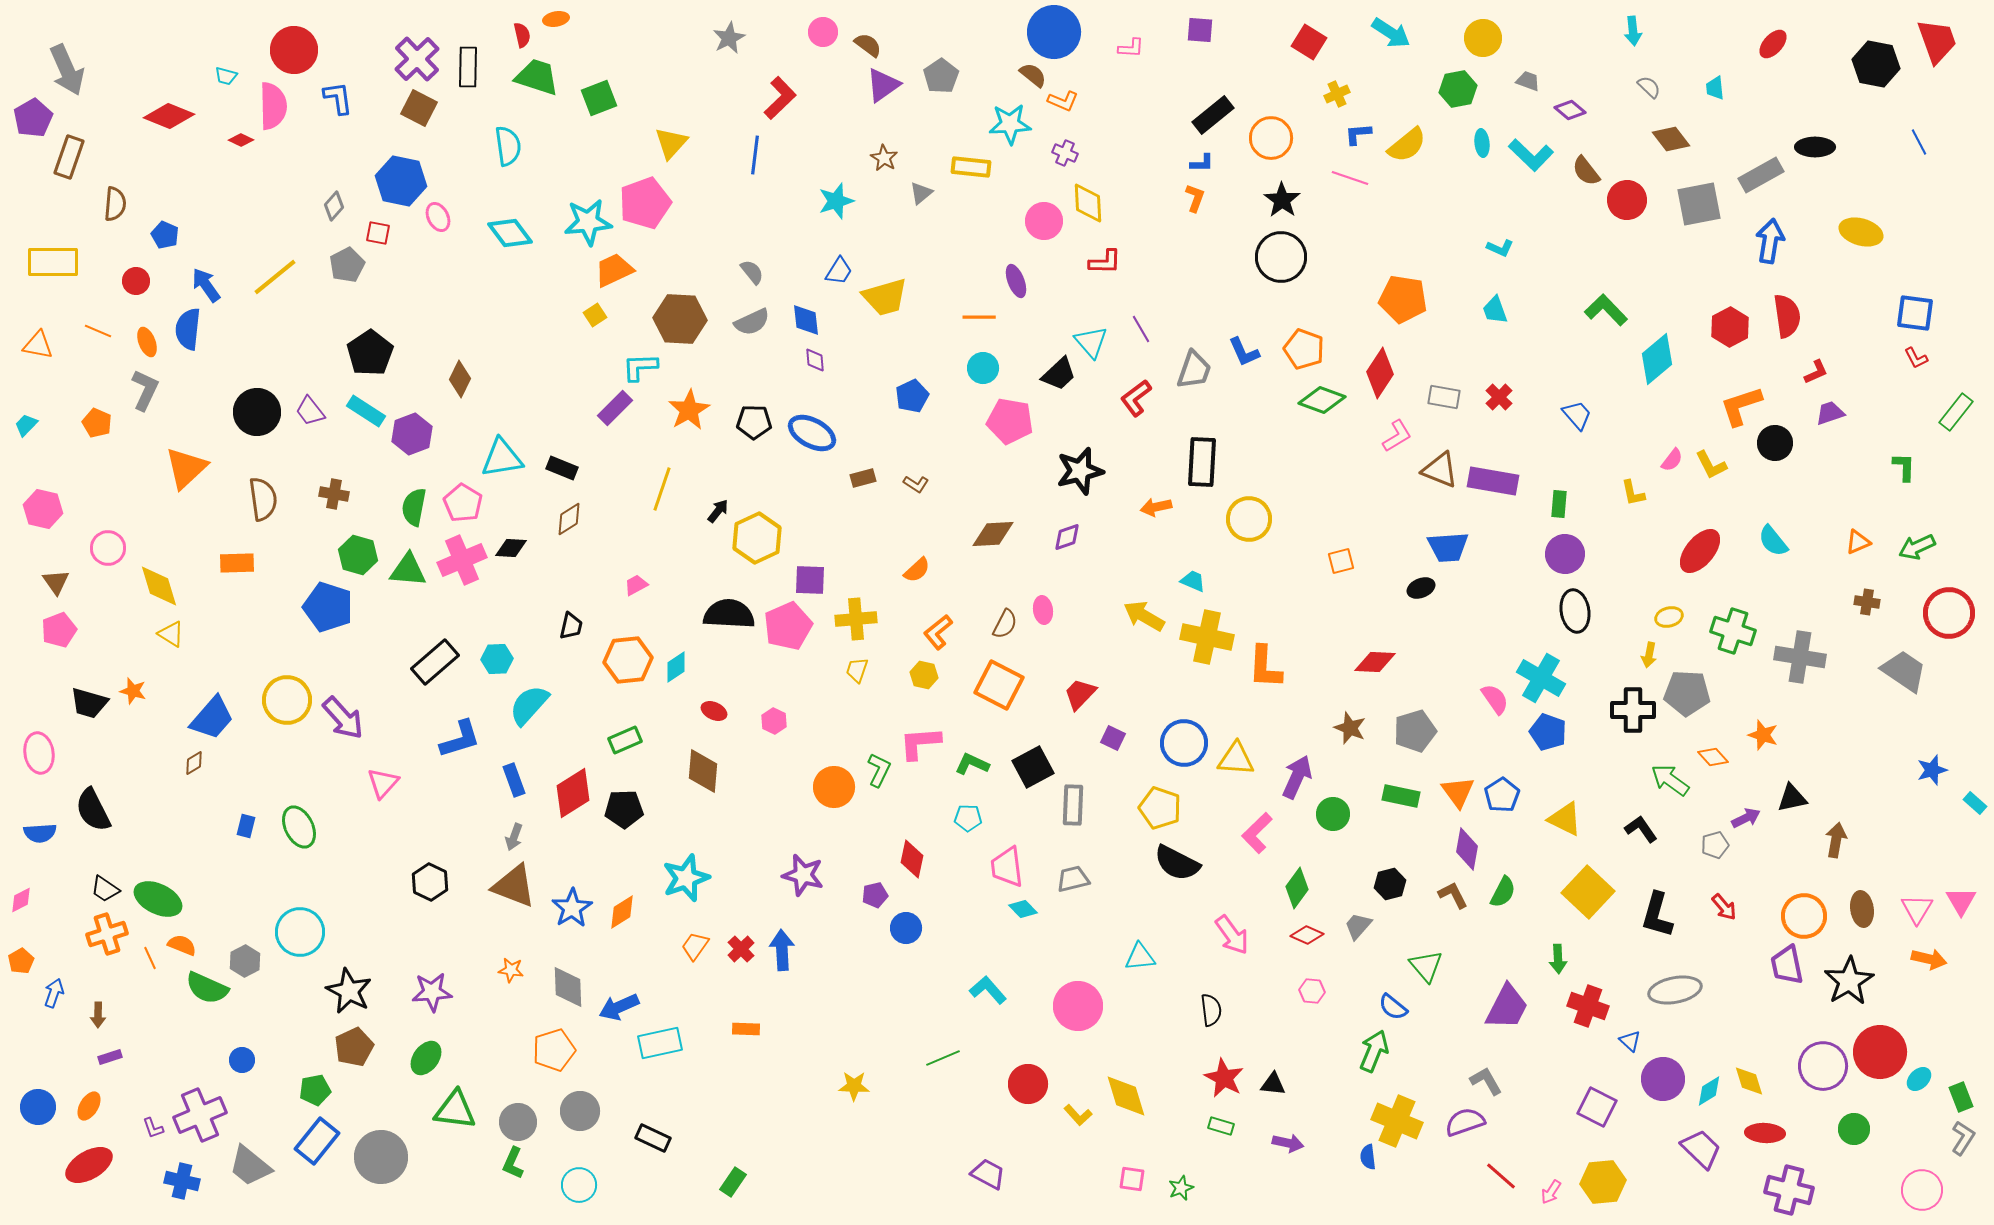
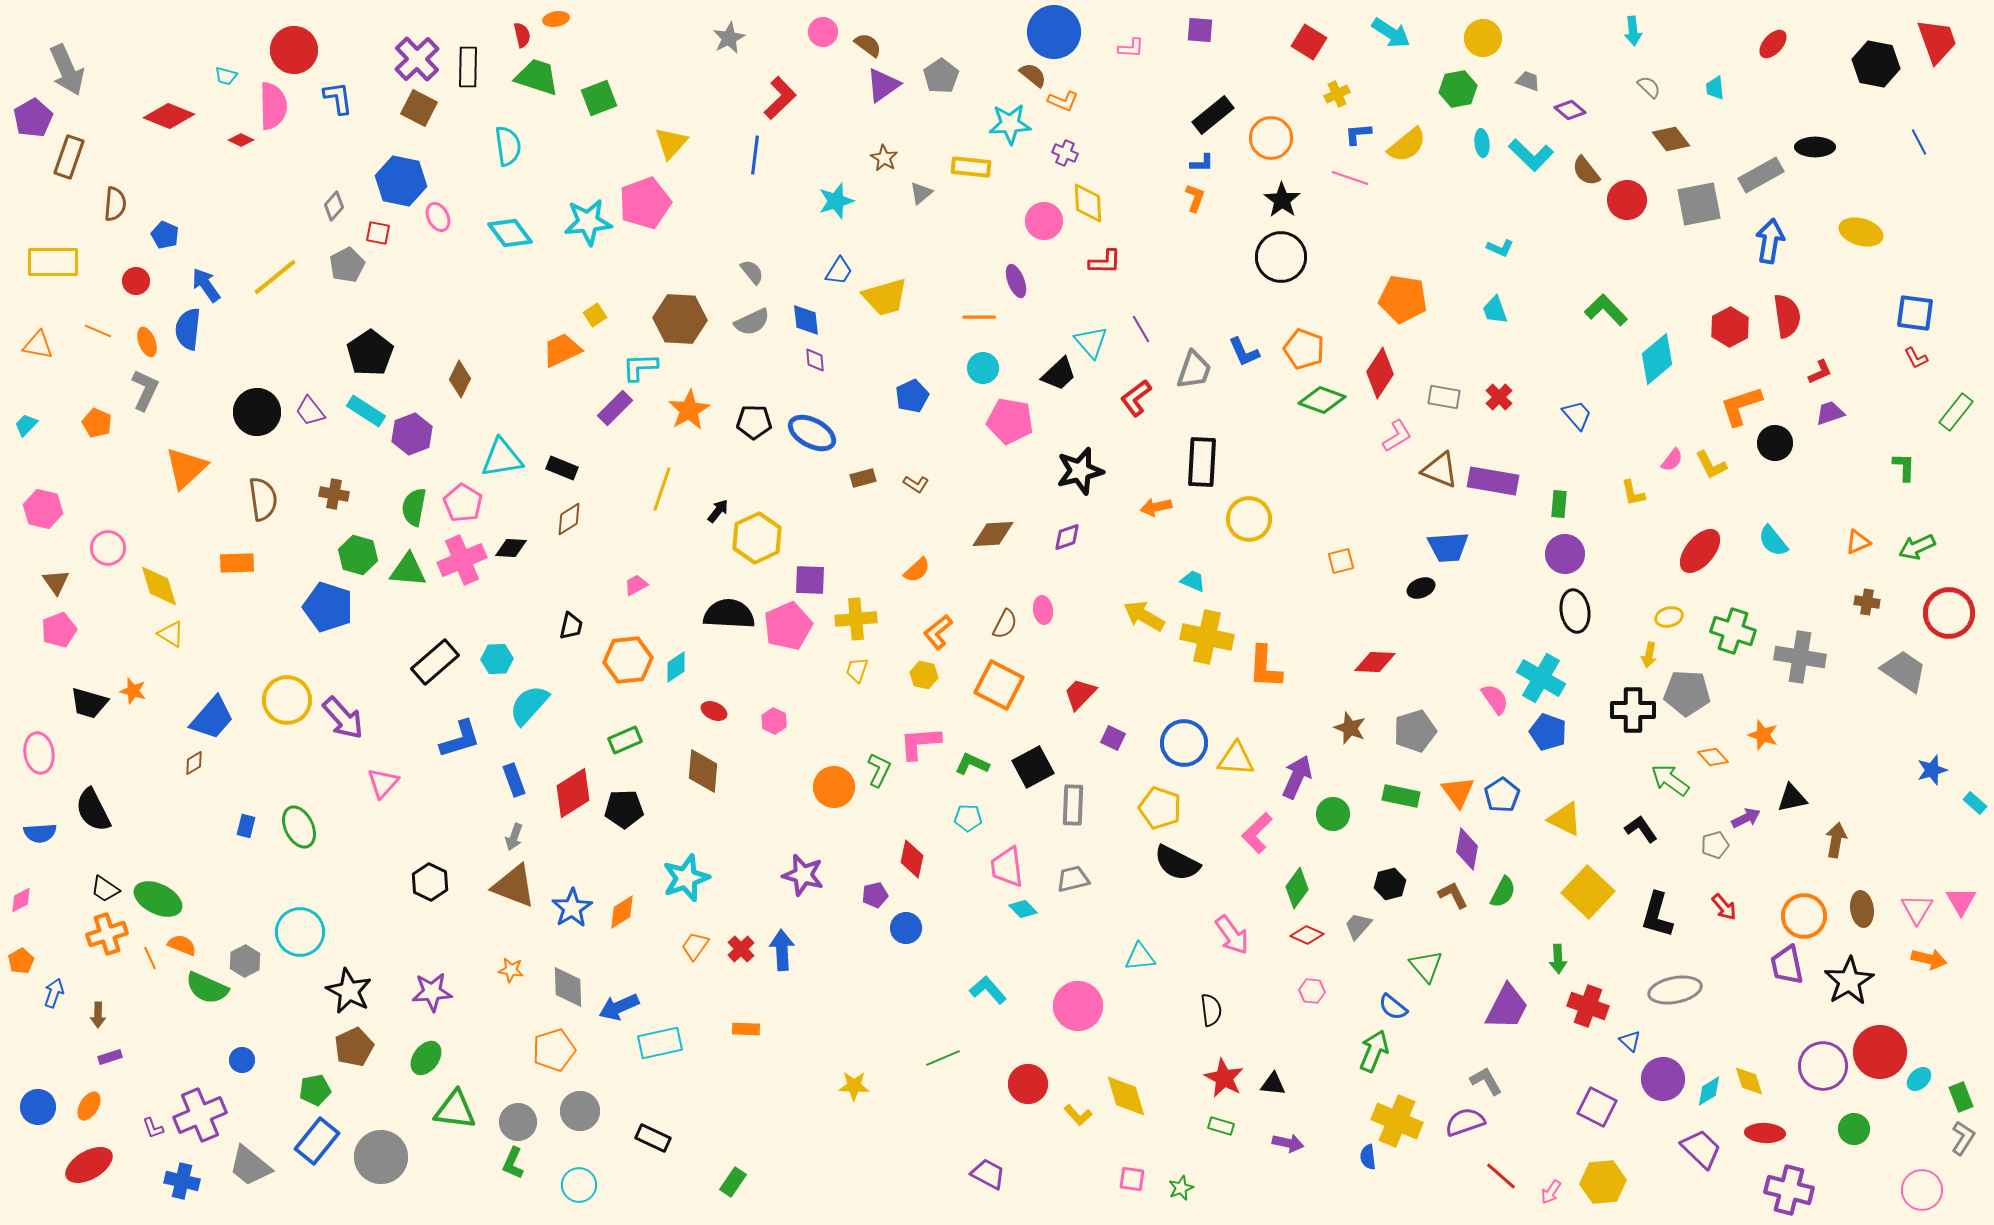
orange trapezoid at (614, 270): moved 52 px left, 80 px down
red L-shape at (1816, 372): moved 4 px right
